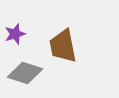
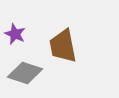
purple star: rotated 30 degrees counterclockwise
